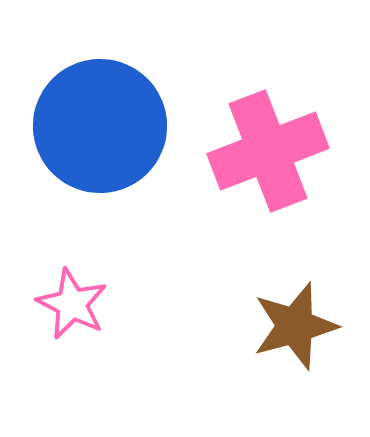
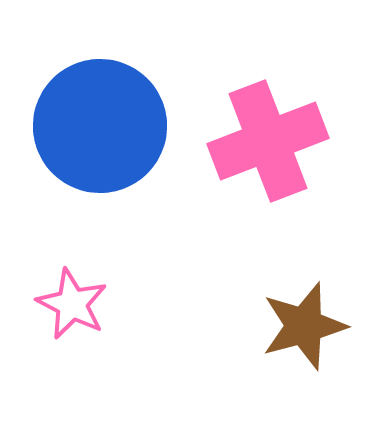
pink cross: moved 10 px up
brown star: moved 9 px right
